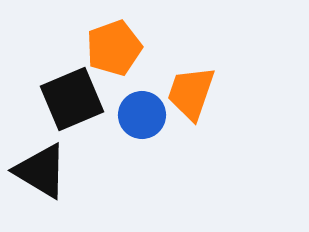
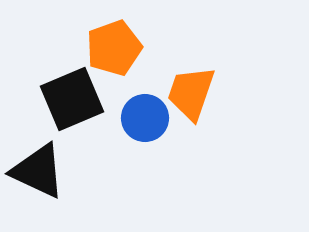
blue circle: moved 3 px right, 3 px down
black triangle: moved 3 px left; rotated 6 degrees counterclockwise
